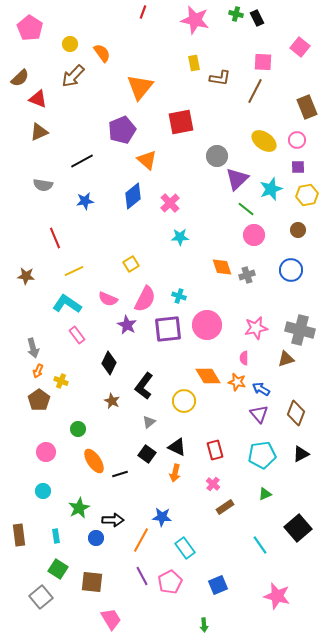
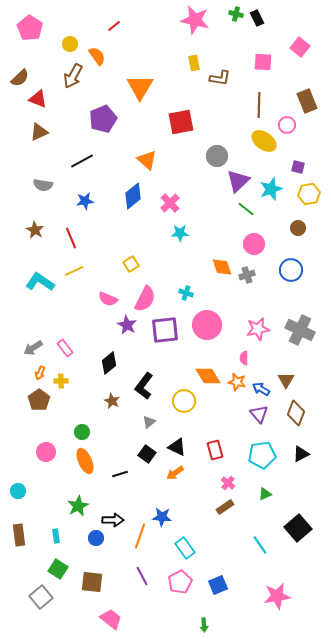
red line at (143, 12): moved 29 px left, 14 px down; rotated 32 degrees clockwise
orange semicircle at (102, 53): moved 5 px left, 3 px down
brown arrow at (73, 76): rotated 15 degrees counterclockwise
orange triangle at (140, 87): rotated 8 degrees counterclockwise
brown line at (255, 91): moved 4 px right, 14 px down; rotated 25 degrees counterclockwise
brown rectangle at (307, 107): moved 6 px up
purple pentagon at (122, 130): moved 19 px left, 11 px up
pink circle at (297, 140): moved 10 px left, 15 px up
purple square at (298, 167): rotated 16 degrees clockwise
purple triangle at (237, 179): moved 1 px right, 2 px down
yellow hexagon at (307, 195): moved 2 px right, 1 px up
brown circle at (298, 230): moved 2 px up
pink circle at (254, 235): moved 9 px down
cyan star at (180, 237): moved 4 px up
red line at (55, 238): moved 16 px right
brown star at (26, 276): moved 9 px right, 46 px up; rotated 24 degrees clockwise
cyan cross at (179, 296): moved 7 px right, 3 px up
cyan L-shape at (67, 304): moved 27 px left, 22 px up
pink star at (256, 328): moved 2 px right, 1 px down
purple square at (168, 329): moved 3 px left, 1 px down
gray cross at (300, 330): rotated 12 degrees clockwise
pink rectangle at (77, 335): moved 12 px left, 13 px down
gray arrow at (33, 348): rotated 72 degrees clockwise
brown triangle at (286, 359): moved 21 px down; rotated 42 degrees counterclockwise
black diamond at (109, 363): rotated 25 degrees clockwise
orange arrow at (38, 371): moved 2 px right, 2 px down
yellow cross at (61, 381): rotated 24 degrees counterclockwise
green circle at (78, 429): moved 4 px right, 3 px down
orange ellipse at (94, 461): moved 9 px left; rotated 10 degrees clockwise
orange arrow at (175, 473): rotated 42 degrees clockwise
pink cross at (213, 484): moved 15 px right, 1 px up
cyan circle at (43, 491): moved 25 px left
green star at (79, 508): moved 1 px left, 2 px up
orange line at (141, 540): moved 1 px left, 4 px up; rotated 10 degrees counterclockwise
pink pentagon at (170, 582): moved 10 px right
pink star at (277, 596): rotated 24 degrees counterclockwise
pink trapezoid at (111, 619): rotated 20 degrees counterclockwise
